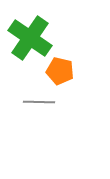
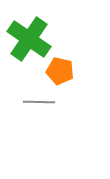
green cross: moved 1 px left, 1 px down
